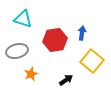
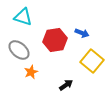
cyan triangle: moved 2 px up
blue arrow: rotated 104 degrees clockwise
gray ellipse: moved 2 px right, 1 px up; rotated 55 degrees clockwise
orange star: moved 2 px up
black arrow: moved 5 px down
